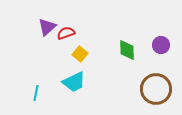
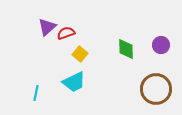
green diamond: moved 1 px left, 1 px up
